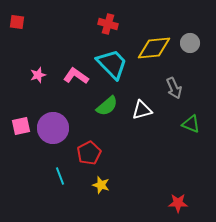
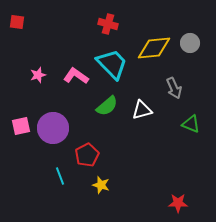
red pentagon: moved 2 px left, 2 px down
